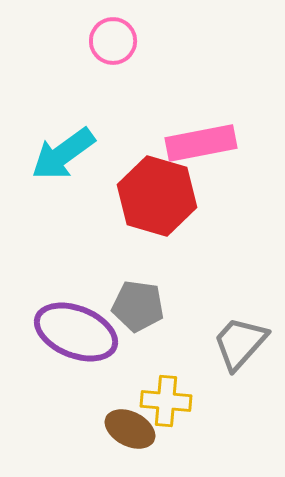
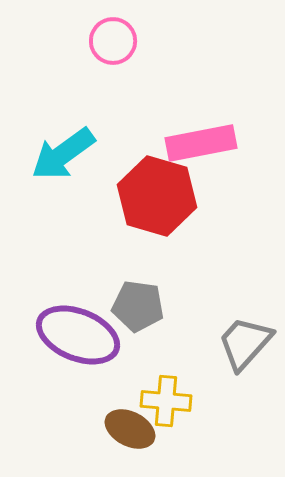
purple ellipse: moved 2 px right, 3 px down
gray trapezoid: moved 5 px right
